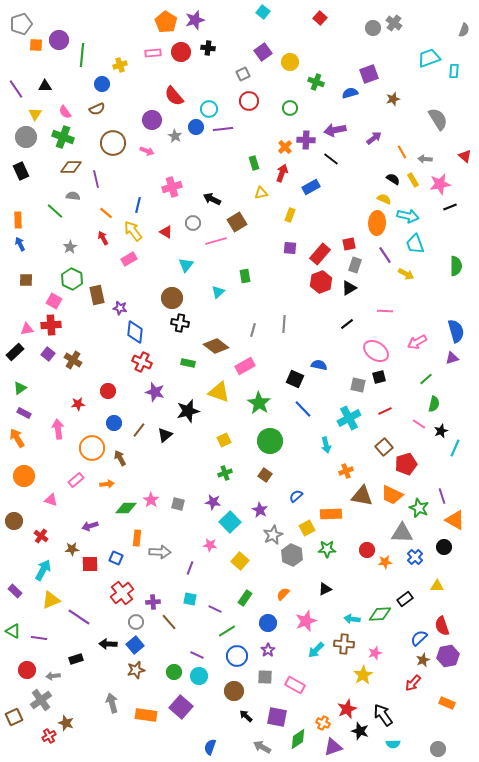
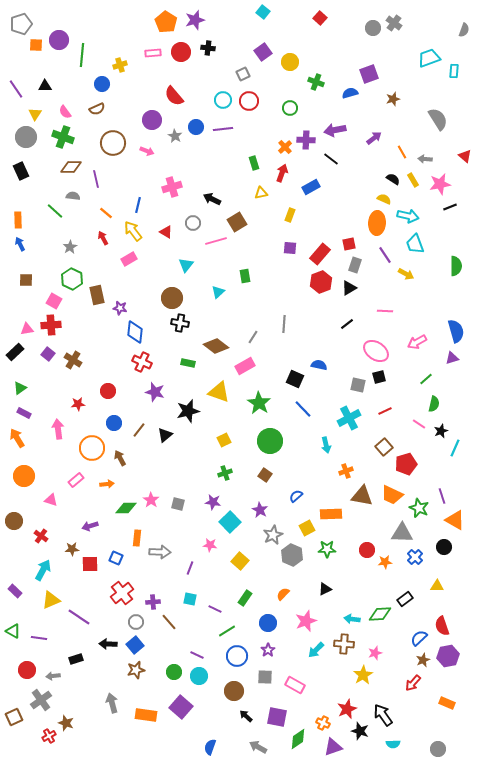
cyan circle at (209, 109): moved 14 px right, 9 px up
gray line at (253, 330): moved 7 px down; rotated 16 degrees clockwise
gray arrow at (262, 747): moved 4 px left
